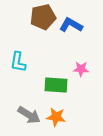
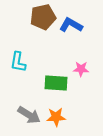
green rectangle: moved 2 px up
orange star: rotated 12 degrees counterclockwise
